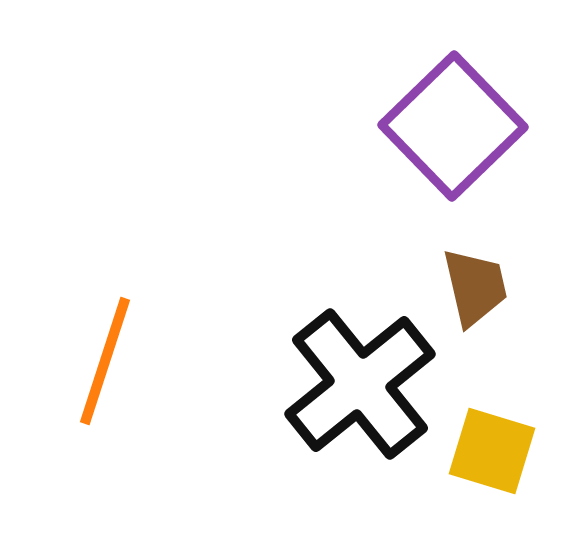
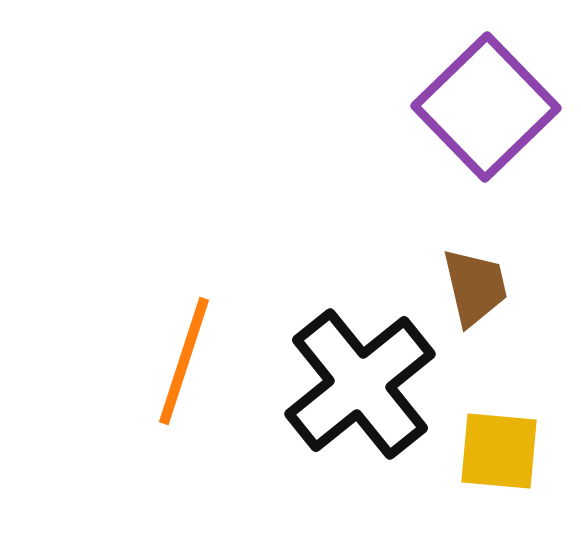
purple square: moved 33 px right, 19 px up
orange line: moved 79 px right
yellow square: moved 7 px right; rotated 12 degrees counterclockwise
